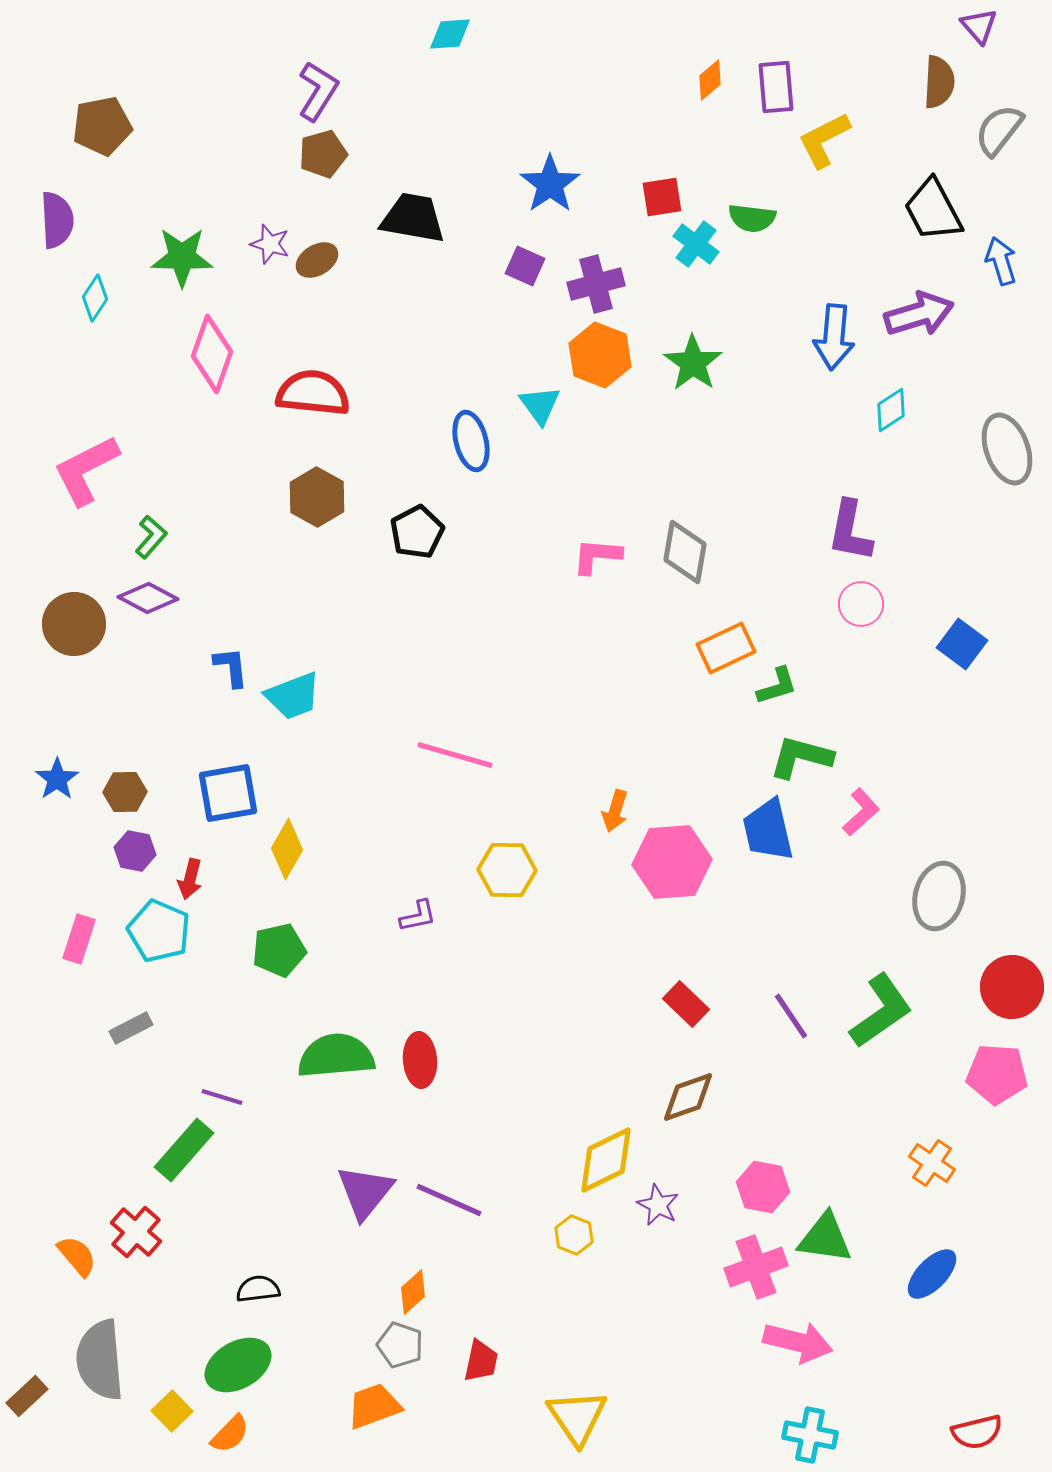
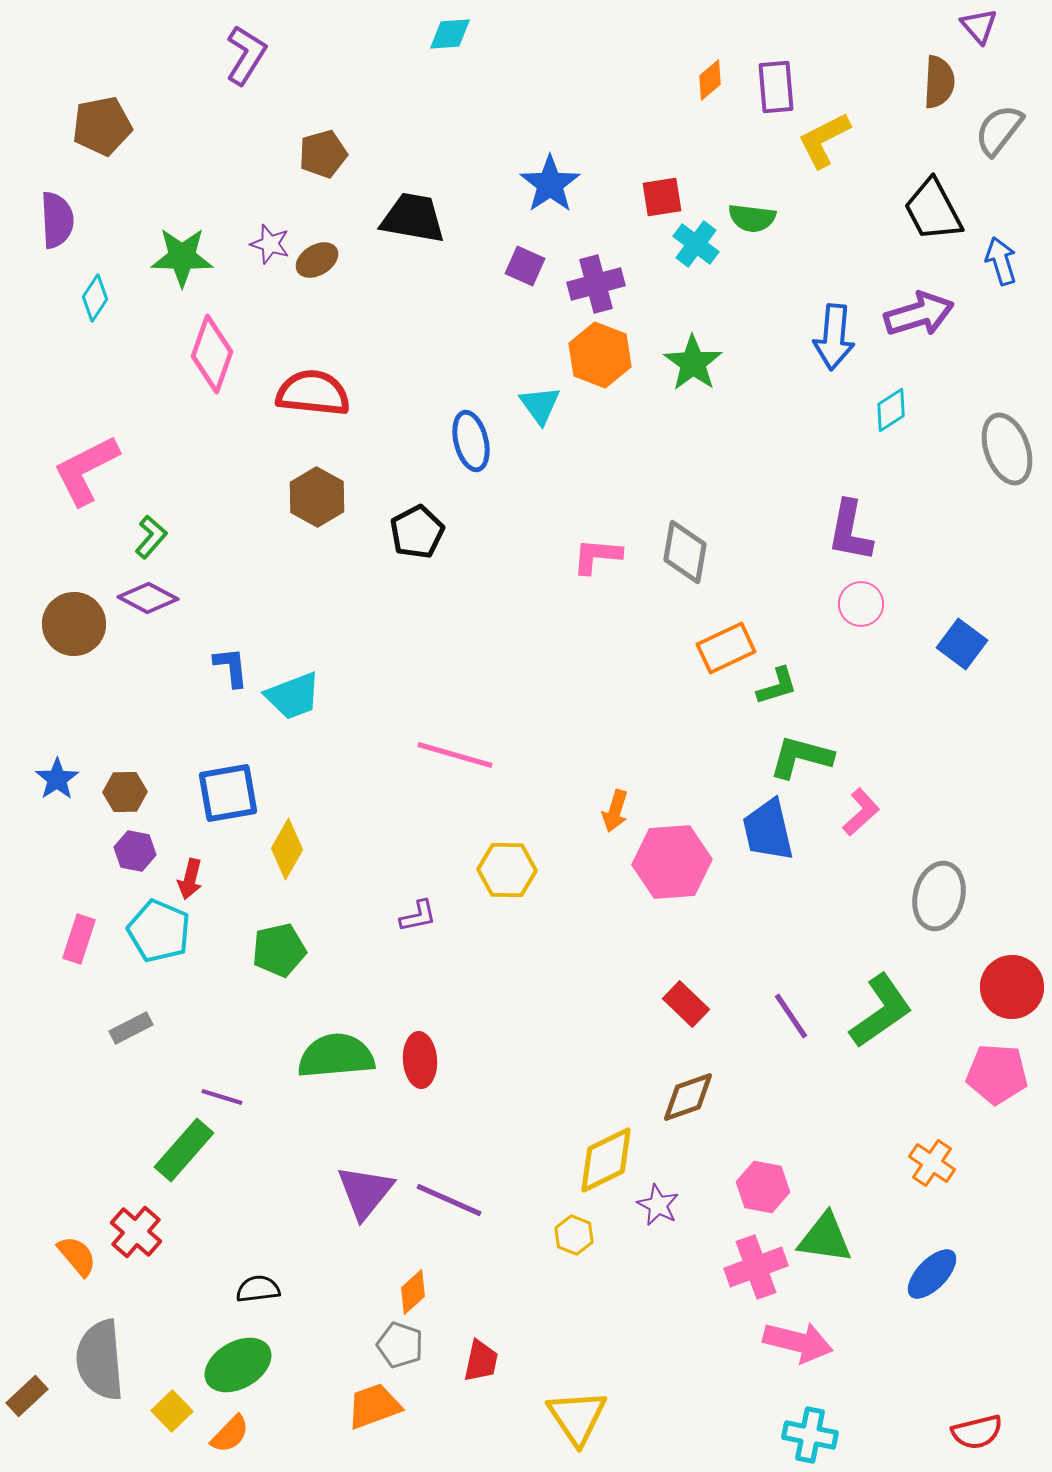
purple L-shape at (318, 91): moved 72 px left, 36 px up
